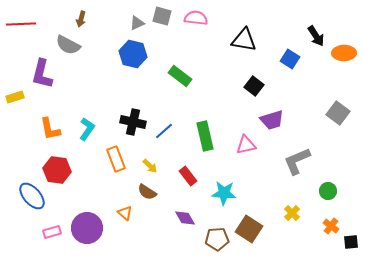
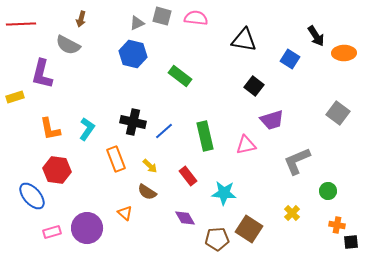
orange cross at (331, 226): moved 6 px right, 1 px up; rotated 28 degrees counterclockwise
